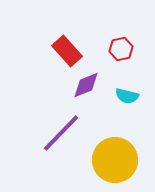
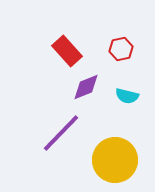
purple diamond: moved 2 px down
